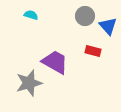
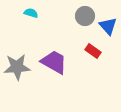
cyan semicircle: moved 2 px up
red rectangle: rotated 21 degrees clockwise
purple trapezoid: moved 1 px left
gray star: moved 12 px left, 16 px up; rotated 12 degrees clockwise
